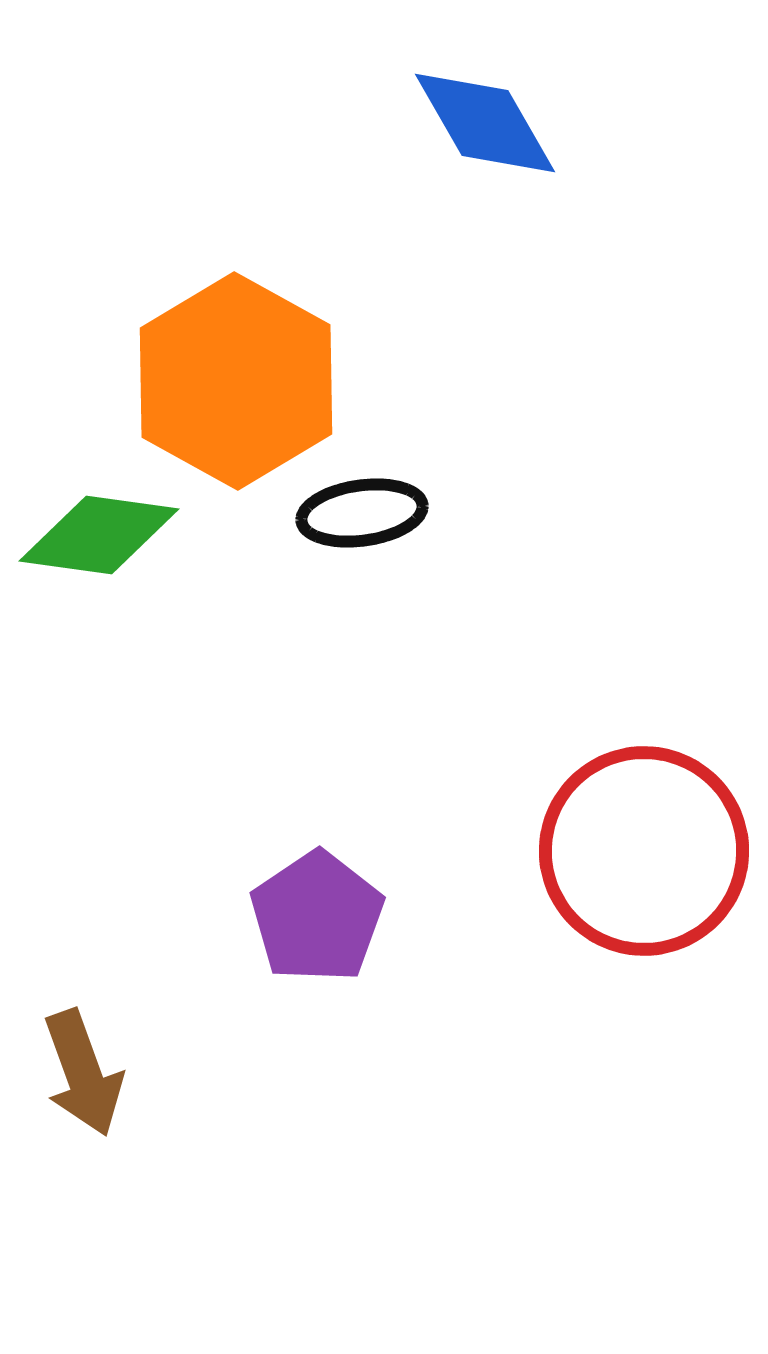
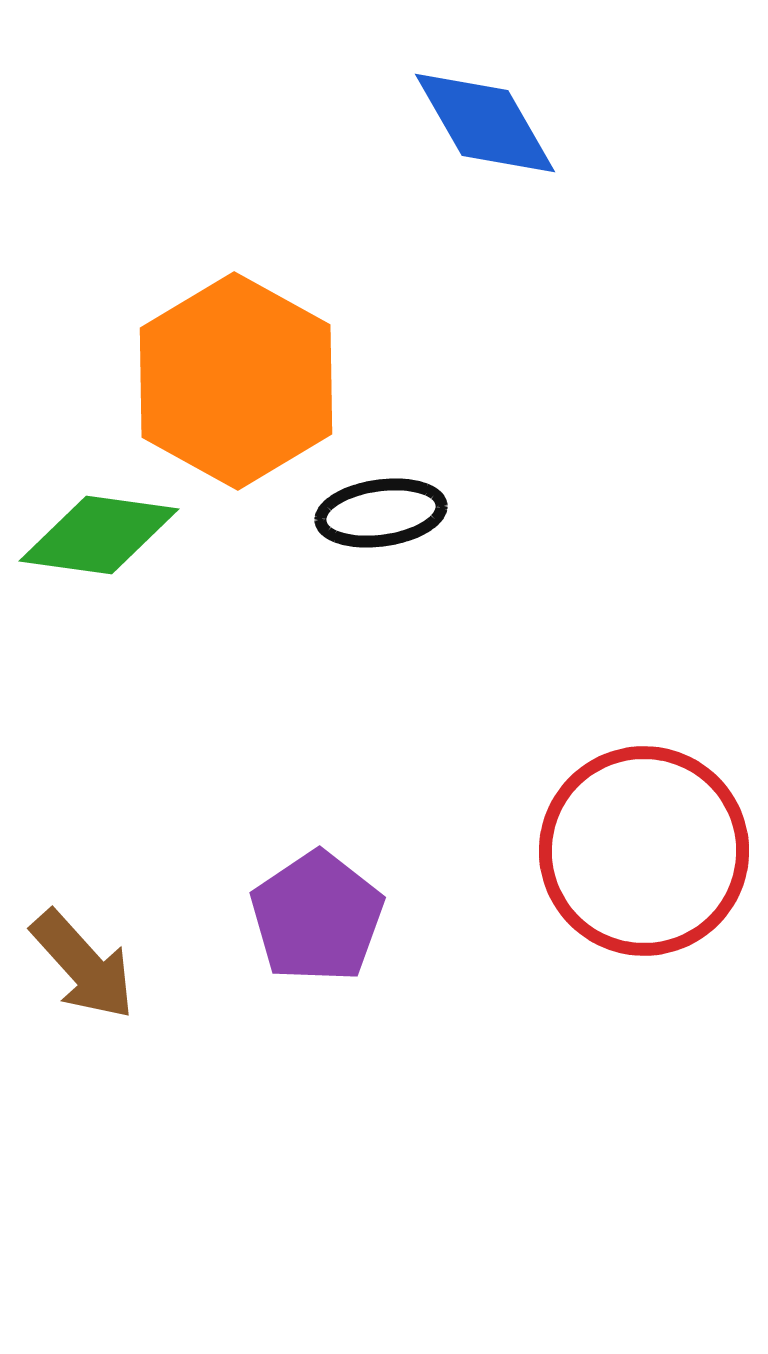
black ellipse: moved 19 px right
brown arrow: moved 108 px up; rotated 22 degrees counterclockwise
